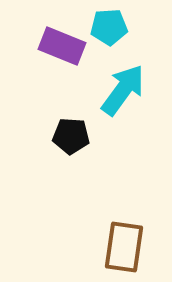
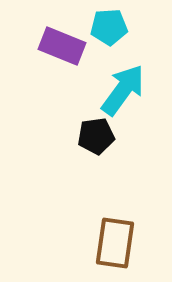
black pentagon: moved 25 px right; rotated 12 degrees counterclockwise
brown rectangle: moved 9 px left, 4 px up
